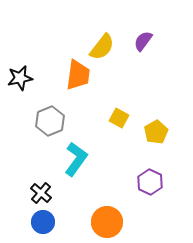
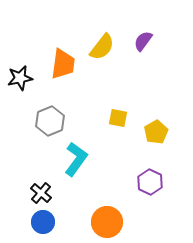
orange trapezoid: moved 15 px left, 11 px up
yellow square: moved 1 px left; rotated 18 degrees counterclockwise
